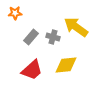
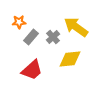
orange star: moved 4 px right, 9 px down
gray cross: rotated 32 degrees clockwise
yellow diamond: moved 4 px right, 6 px up
